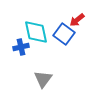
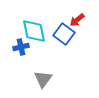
cyan diamond: moved 2 px left, 1 px up
